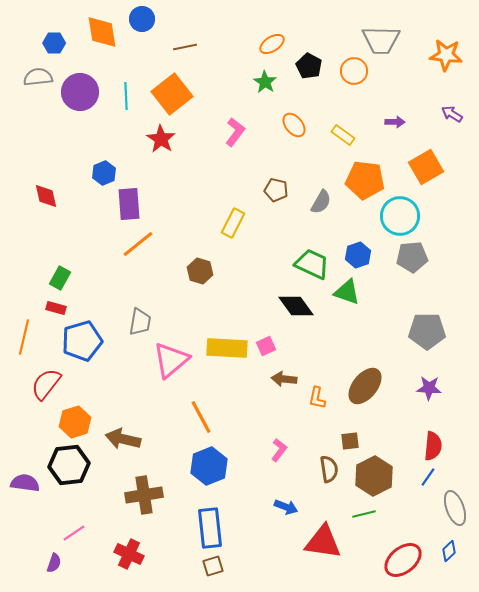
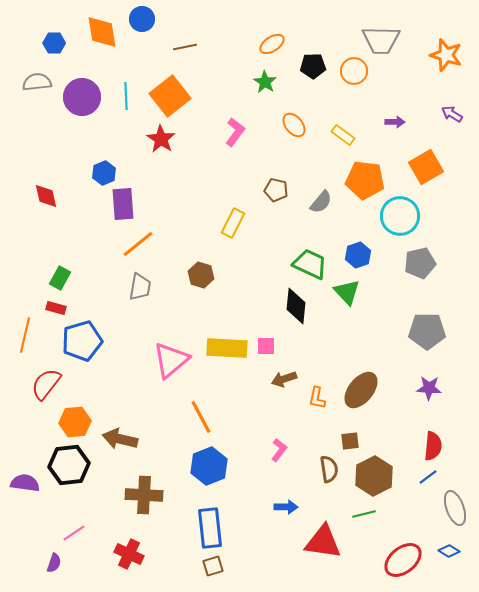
orange star at (446, 55): rotated 12 degrees clockwise
black pentagon at (309, 66): moved 4 px right; rotated 30 degrees counterclockwise
gray semicircle at (38, 77): moved 1 px left, 5 px down
purple circle at (80, 92): moved 2 px right, 5 px down
orange square at (172, 94): moved 2 px left, 2 px down
gray semicircle at (321, 202): rotated 10 degrees clockwise
purple rectangle at (129, 204): moved 6 px left
gray pentagon at (412, 257): moved 8 px right, 6 px down; rotated 8 degrees counterclockwise
green trapezoid at (312, 264): moved 2 px left
brown hexagon at (200, 271): moved 1 px right, 4 px down
green triangle at (347, 292): rotated 28 degrees clockwise
black diamond at (296, 306): rotated 42 degrees clockwise
gray trapezoid at (140, 322): moved 35 px up
orange line at (24, 337): moved 1 px right, 2 px up
pink square at (266, 346): rotated 24 degrees clockwise
brown arrow at (284, 379): rotated 25 degrees counterclockwise
brown ellipse at (365, 386): moved 4 px left, 4 px down
orange hexagon at (75, 422): rotated 12 degrees clockwise
brown arrow at (123, 439): moved 3 px left
blue line at (428, 477): rotated 18 degrees clockwise
brown cross at (144, 495): rotated 12 degrees clockwise
blue arrow at (286, 507): rotated 20 degrees counterclockwise
blue diamond at (449, 551): rotated 75 degrees clockwise
